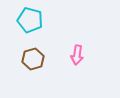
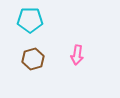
cyan pentagon: rotated 15 degrees counterclockwise
